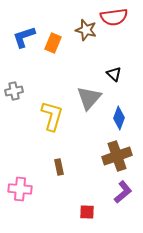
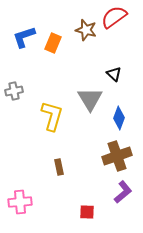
red semicircle: rotated 152 degrees clockwise
gray triangle: moved 1 px right, 1 px down; rotated 12 degrees counterclockwise
pink cross: moved 13 px down; rotated 10 degrees counterclockwise
